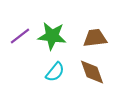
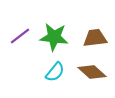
green star: moved 2 px right, 1 px down
brown diamond: rotated 28 degrees counterclockwise
